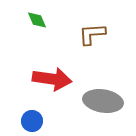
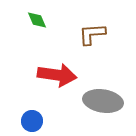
red arrow: moved 5 px right, 4 px up
